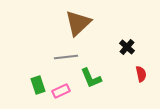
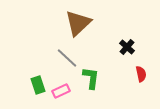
gray line: moved 1 px right, 1 px down; rotated 50 degrees clockwise
green L-shape: rotated 150 degrees counterclockwise
